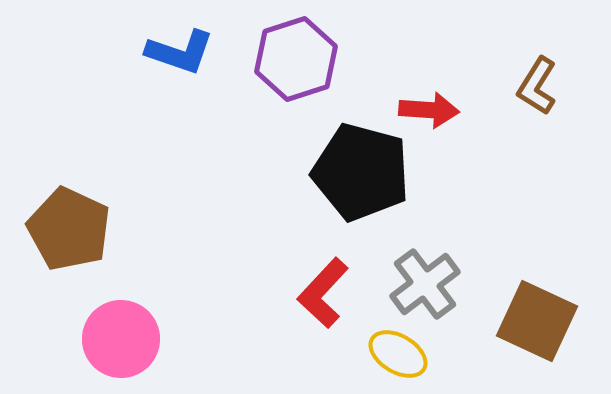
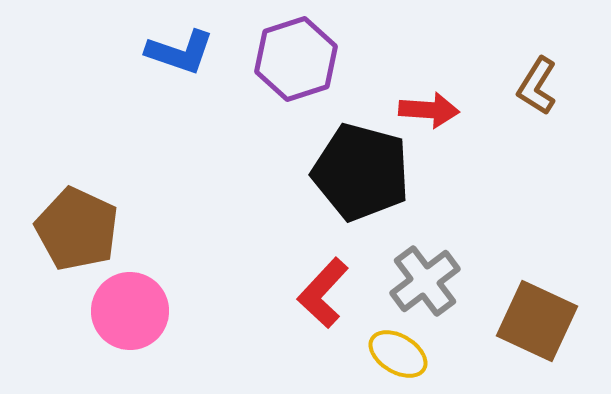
brown pentagon: moved 8 px right
gray cross: moved 3 px up
pink circle: moved 9 px right, 28 px up
